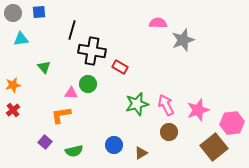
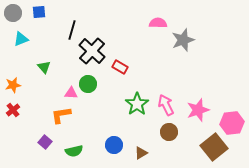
cyan triangle: rotated 14 degrees counterclockwise
black cross: rotated 32 degrees clockwise
green star: rotated 20 degrees counterclockwise
